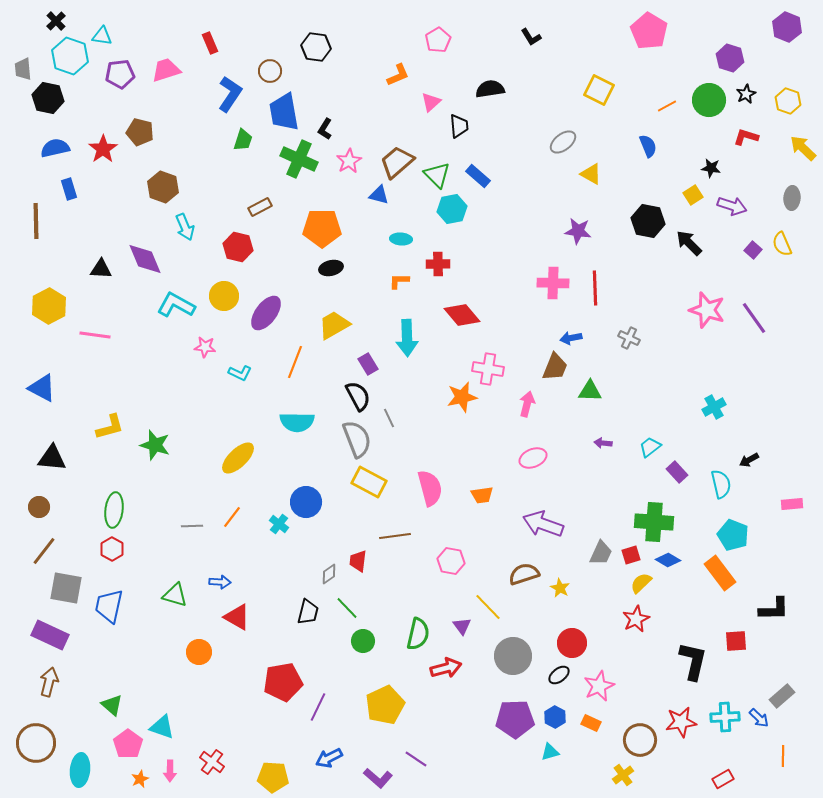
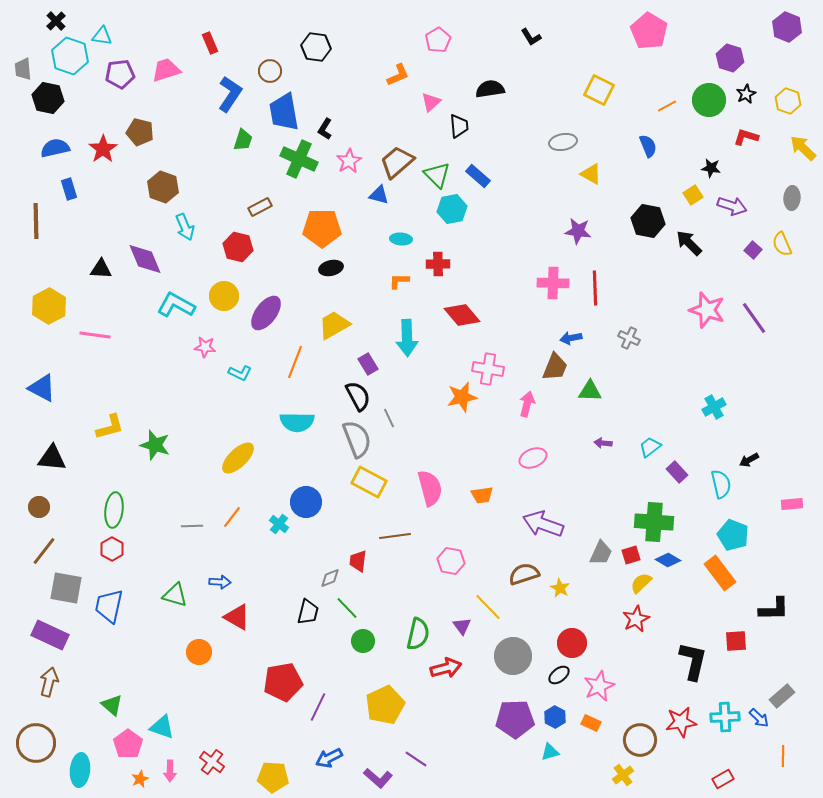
gray ellipse at (563, 142): rotated 28 degrees clockwise
gray diamond at (329, 574): moved 1 px right, 4 px down; rotated 15 degrees clockwise
